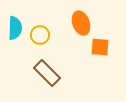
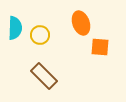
brown rectangle: moved 3 px left, 3 px down
